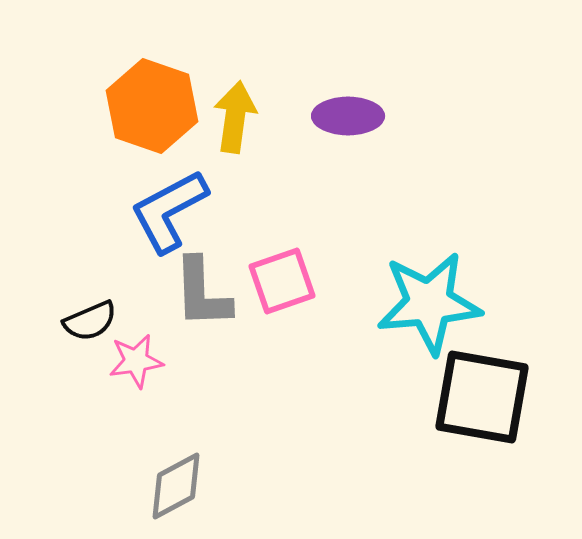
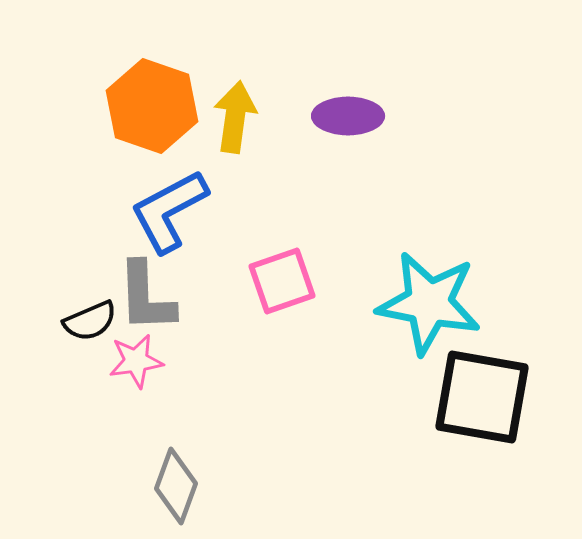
gray L-shape: moved 56 px left, 4 px down
cyan star: rotated 16 degrees clockwise
gray diamond: rotated 42 degrees counterclockwise
